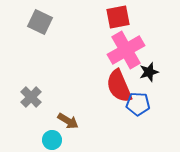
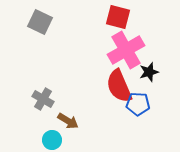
red square: rotated 25 degrees clockwise
gray cross: moved 12 px right, 2 px down; rotated 15 degrees counterclockwise
